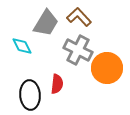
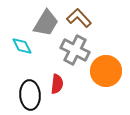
brown L-shape: moved 1 px down
gray cross: moved 3 px left
orange circle: moved 1 px left, 3 px down
